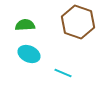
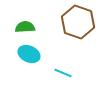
green semicircle: moved 2 px down
